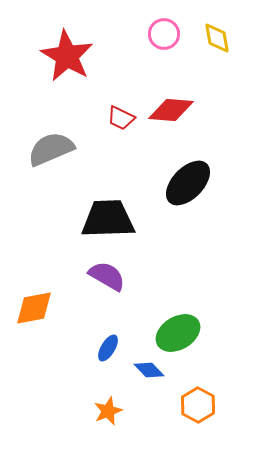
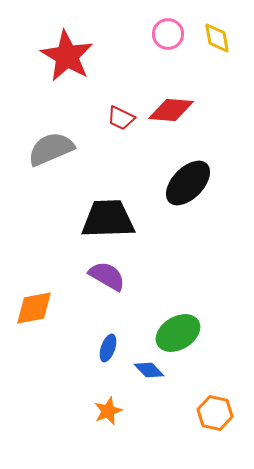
pink circle: moved 4 px right
blue ellipse: rotated 12 degrees counterclockwise
orange hexagon: moved 17 px right, 8 px down; rotated 16 degrees counterclockwise
